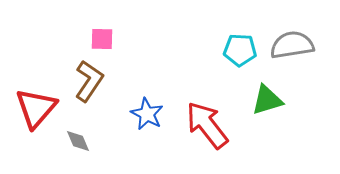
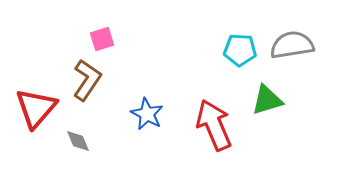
pink square: rotated 20 degrees counterclockwise
brown L-shape: moved 2 px left, 1 px up
red arrow: moved 7 px right; rotated 15 degrees clockwise
